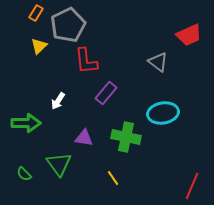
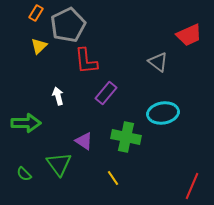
white arrow: moved 5 px up; rotated 132 degrees clockwise
purple triangle: moved 3 px down; rotated 24 degrees clockwise
